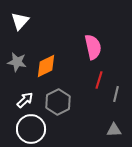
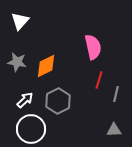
gray hexagon: moved 1 px up
